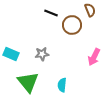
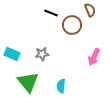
cyan rectangle: moved 1 px right
cyan semicircle: moved 1 px left, 1 px down
